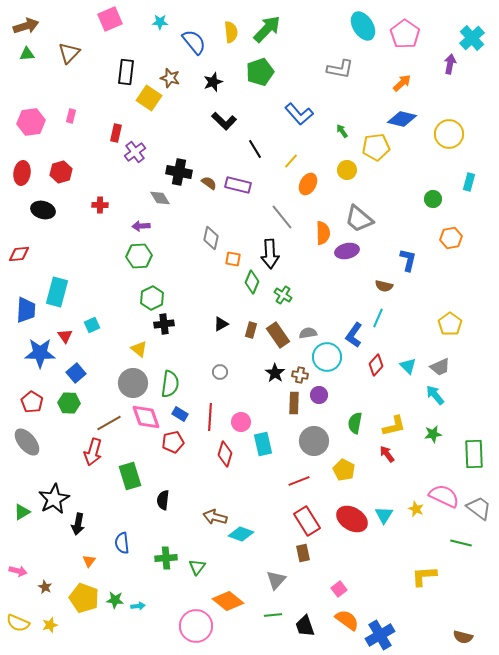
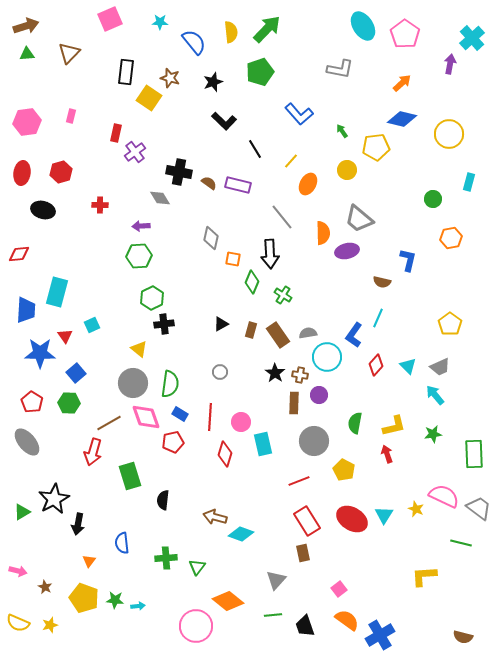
pink hexagon at (31, 122): moved 4 px left
brown semicircle at (384, 286): moved 2 px left, 4 px up
red arrow at (387, 454): rotated 18 degrees clockwise
